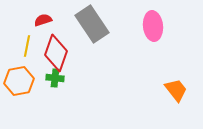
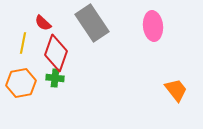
red semicircle: moved 3 px down; rotated 120 degrees counterclockwise
gray rectangle: moved 1 px up
yellow line: moved 4 px left, 3 px up
orange hexagon: moved 2 px right, 2 px down
